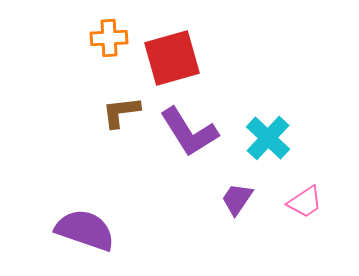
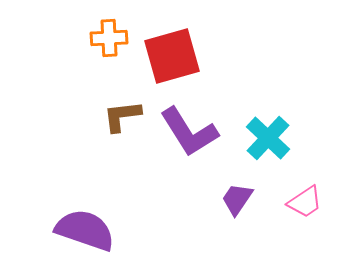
red square: moved 2 px up
brown L-shape: moved 1 px right, 4 px down
